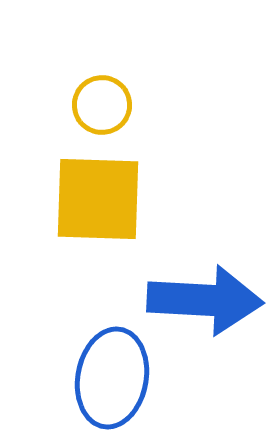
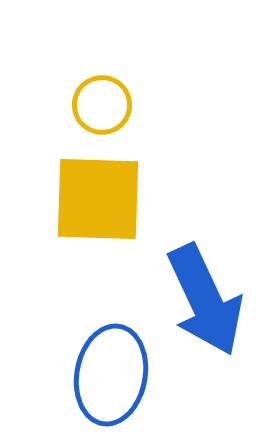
blue arrow: rotated 62 degrees clockwise
blue ellipse: moved 1 px left, 3 px up
